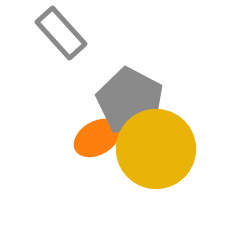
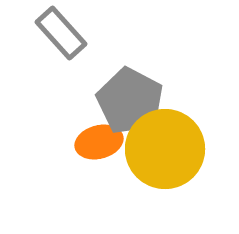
orange ellipse: moved 2 px right, 4 px down; rotated 15 degrees clockwise
yellow circle: moved 9 px right
